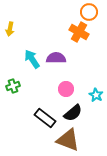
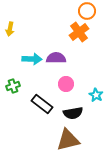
orange circle: moved 2 px left, 1 px up
orange cross: rotated 24 degrees clockwise
cyan arrow: rotated 126 degrees clockwise
pink circle: moved 5 px up
black semicircle: rotated 30 degrees clockwise
black rectangle: moved 3 px left, 14 px up
brown triangle: rotated 35 degrees counterclockwise
